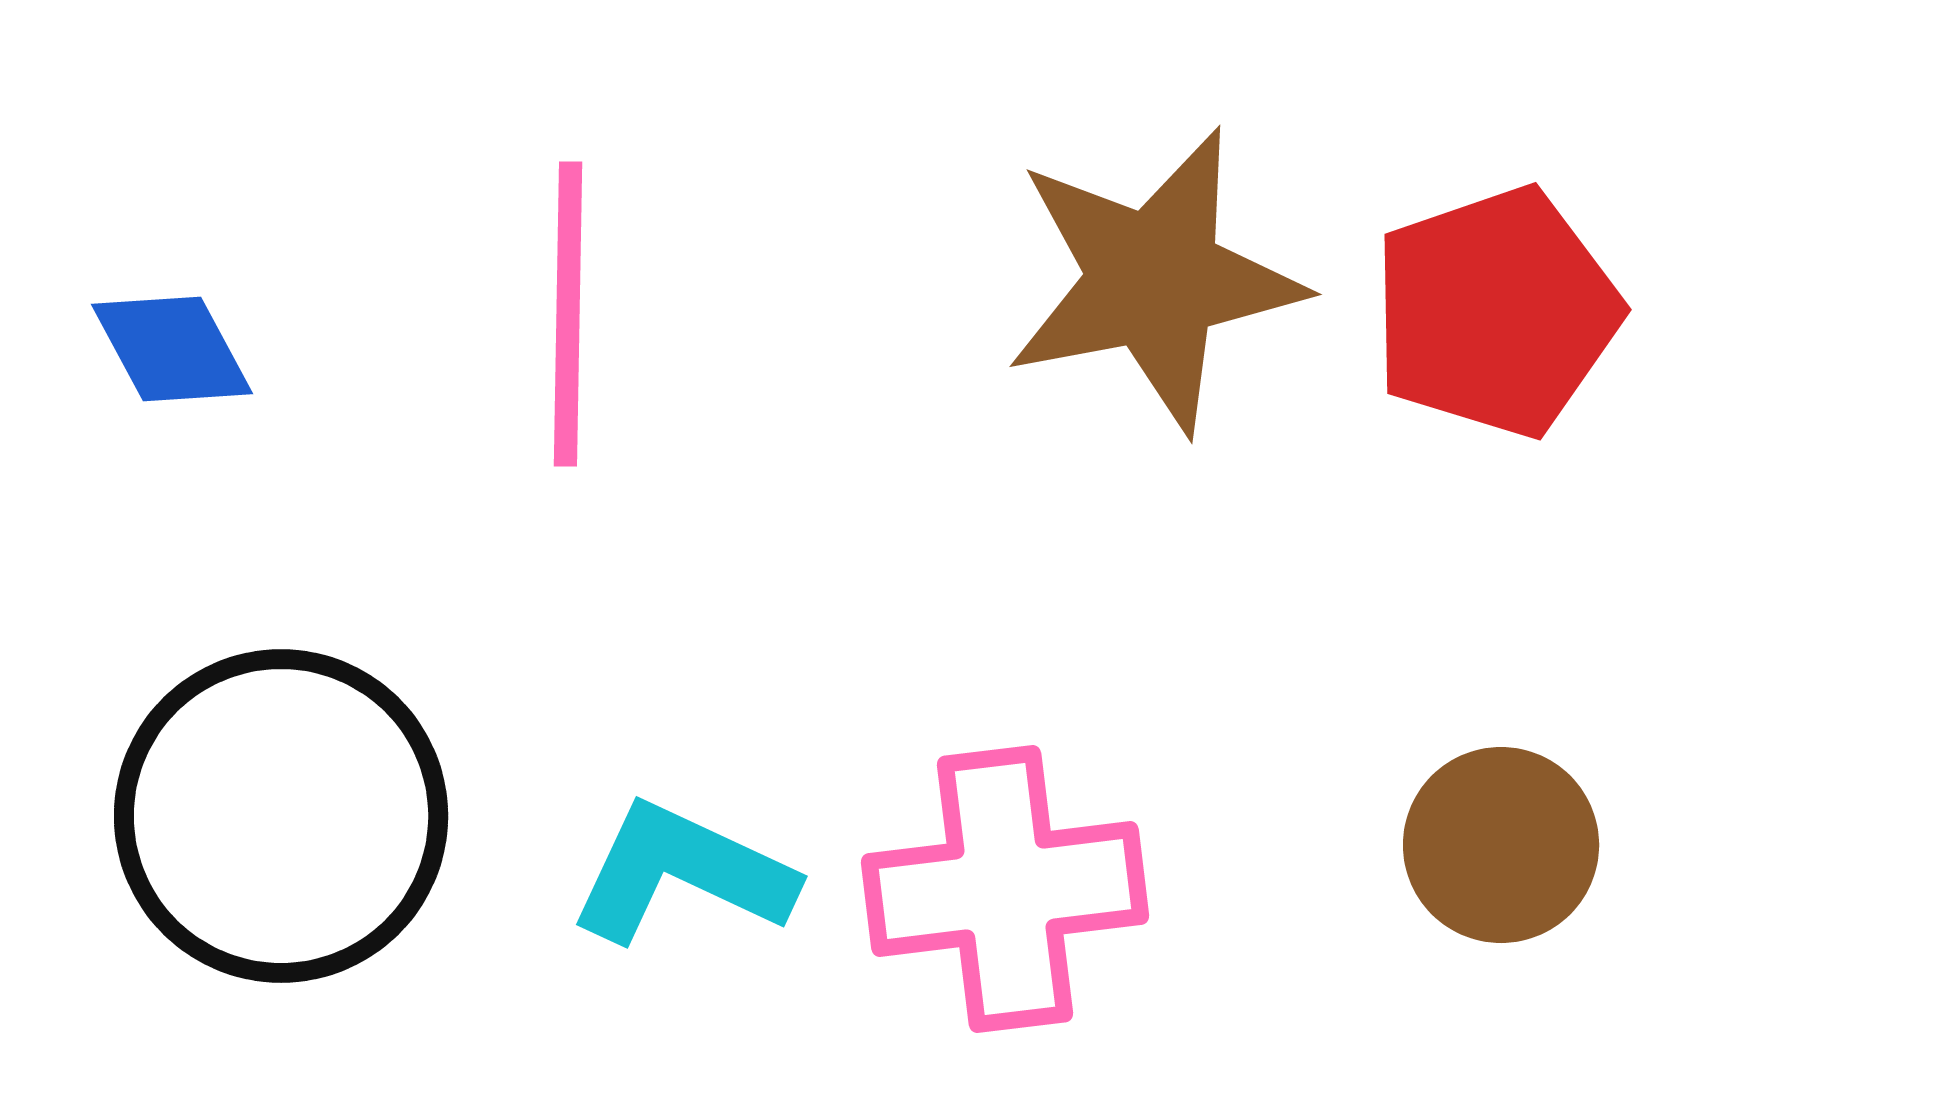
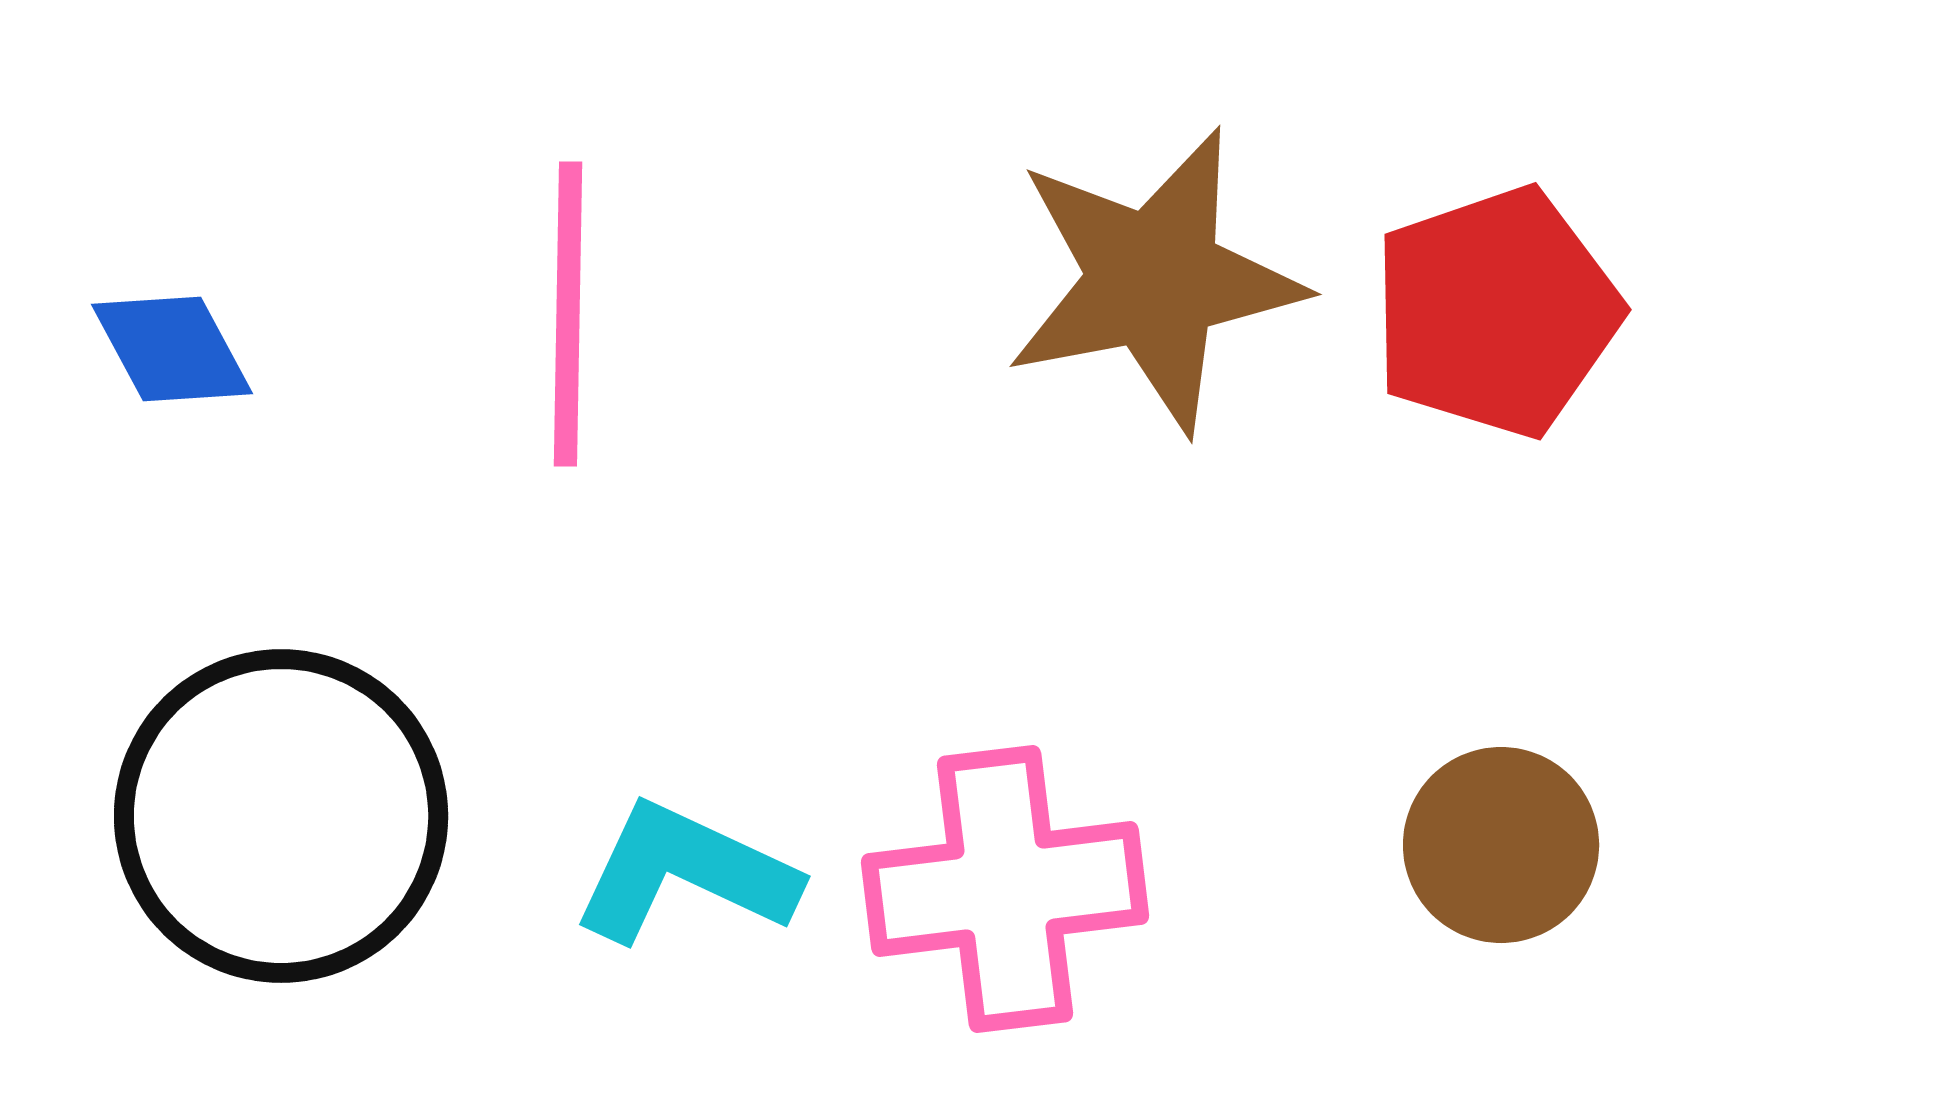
cyan L-shape: moved 3 px right
